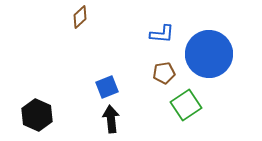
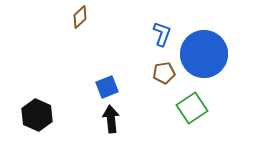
blue L-shape: rotated 75 degrees counterclockwise
blue circle: moved 5 px left
green square: moved 6 px right, 3 px down
